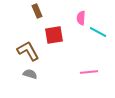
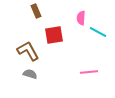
brown rectangle: moved 1 px left
